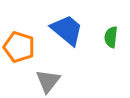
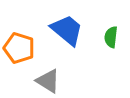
orange pentagon: moved 1 px down
gray triangle: rotated 36 degrees counterclockwise
